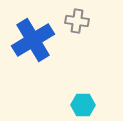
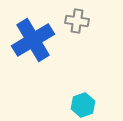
cyan hexagon: rotated 20 degrees counterclockwise
